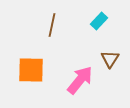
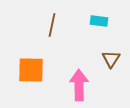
cyan rectangle: rotated 54 degrees clockwise
brown triangle: moved 1 px right
pink arrow: moved 1 px left, 5 px down; rotated 40 degrees counterclockwise
